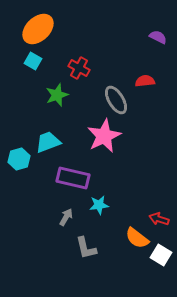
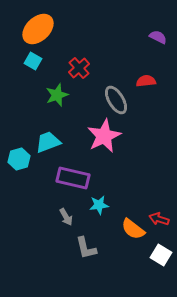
red cross: rotated 20 degrees clockwise
red semicircle: moved 1 px right
gray arrow: rotated 120 degrees clockwise
orange semicircle: moved 4 px left, 9 px up
